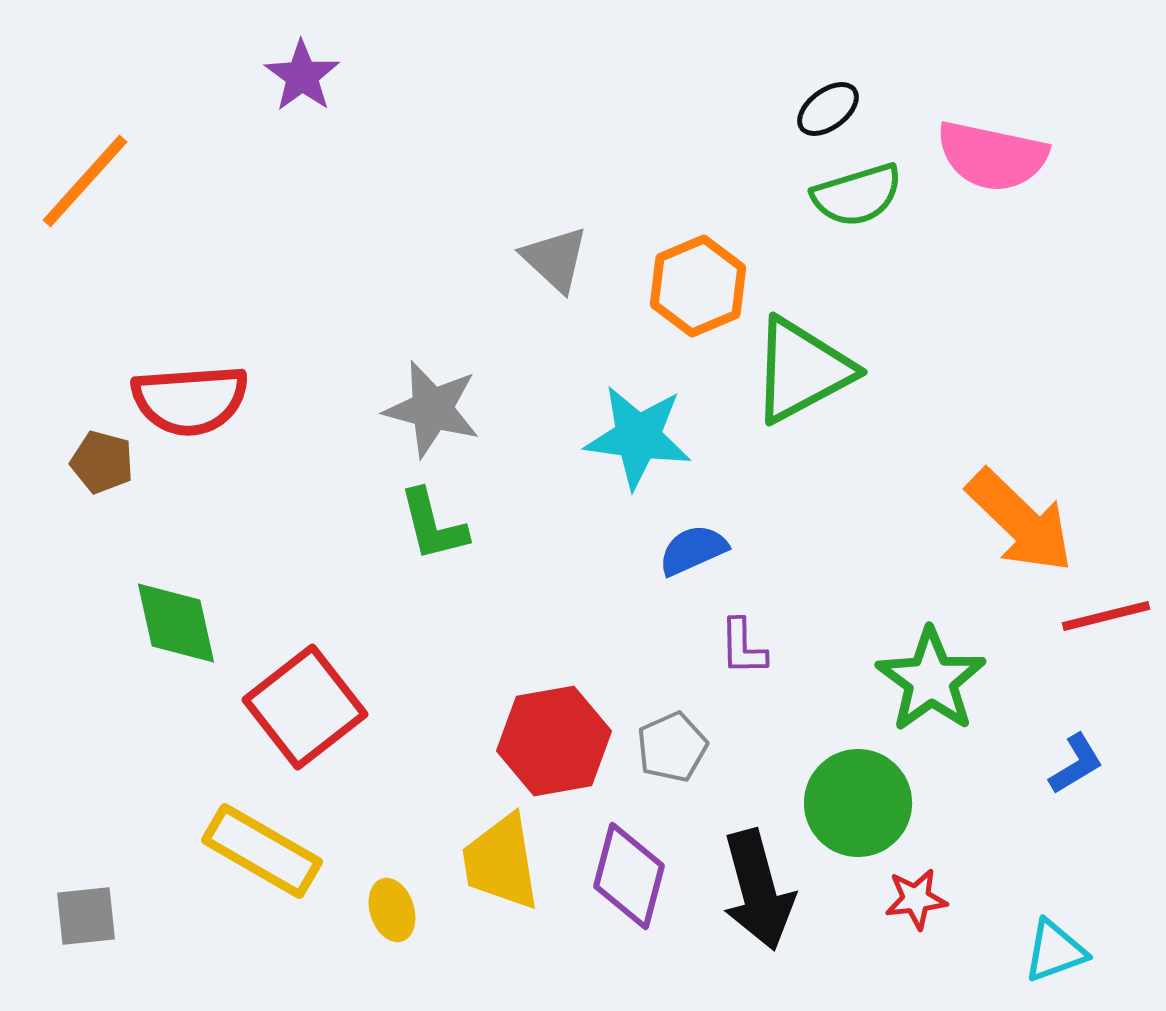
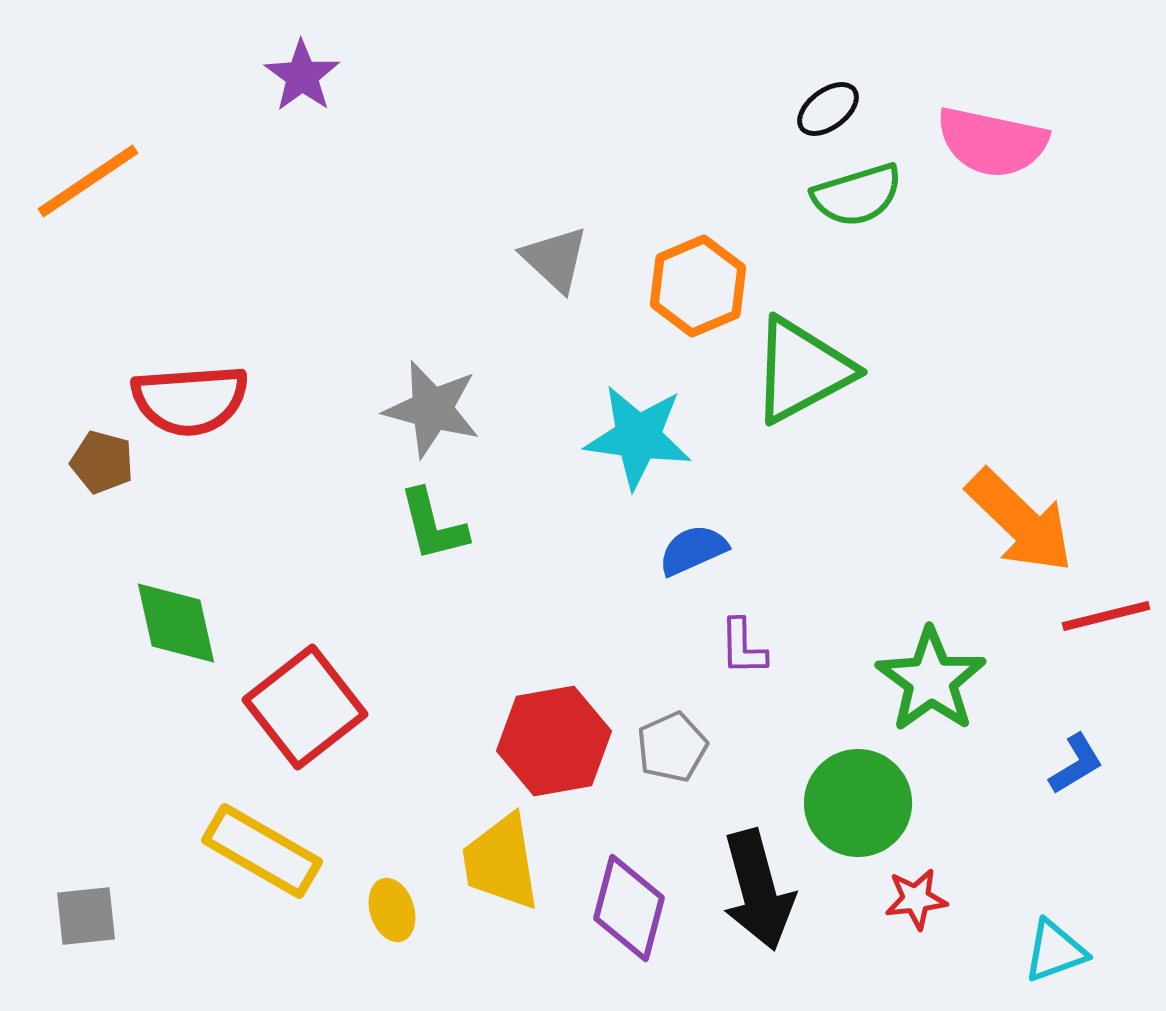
pink semicircle: moved 14 px up
orange line: moved 3 px right; rotated 14 degrees clockwise
purple diamond: moved 32 px down
